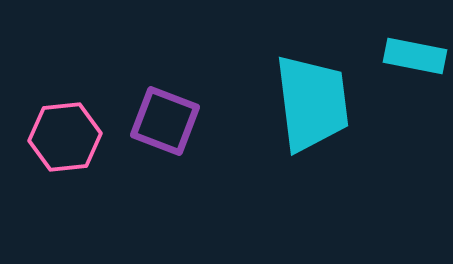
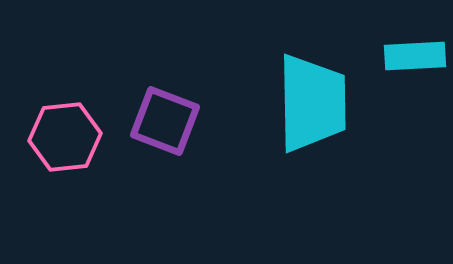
cyan rectangle: rotated 14 degrees counterclockwise
cyan trapezoid: rotated 6 degrees clockwise
